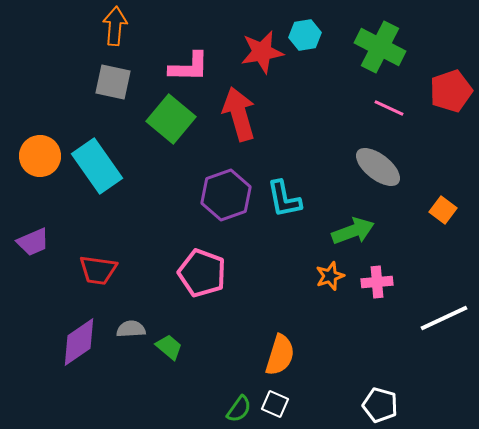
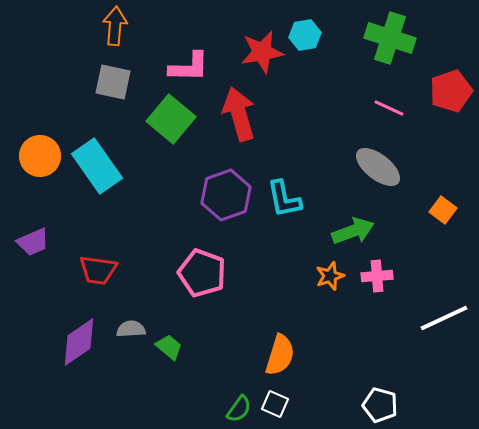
green cross: moved 10 px right, 9 px up; rotated 9 degrees counterclockwise
pink cross: moved 6 px up
